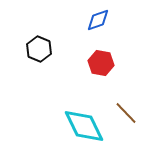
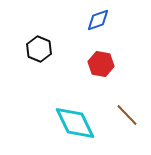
red hexagon: moved 1 px down
brown line: moved 1 px right, 2 px down
cyan diamond: moved 9 px left, 3 px up
